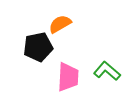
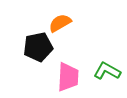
orange semicircle: moved 1 px up
green L-shape: rotated 12 degrees counterclockwise
